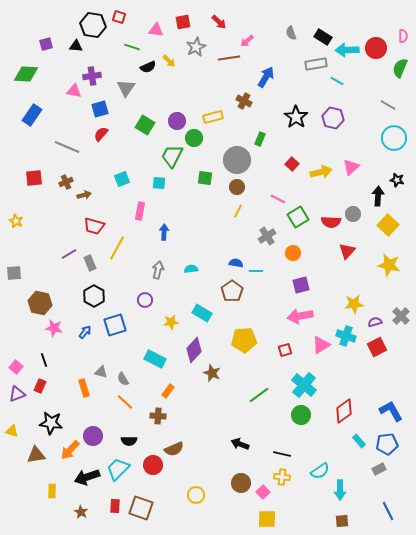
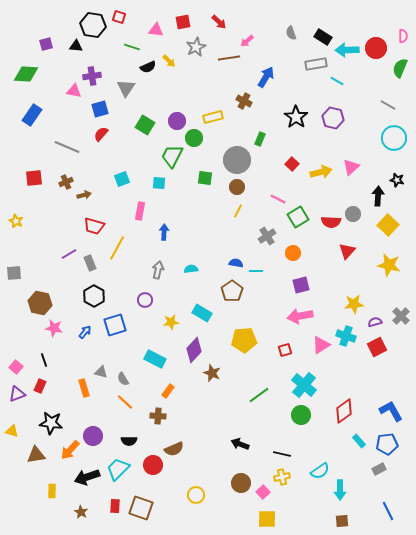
yellow cross at (282, 477): rotated 21 degrees counterclockwise
